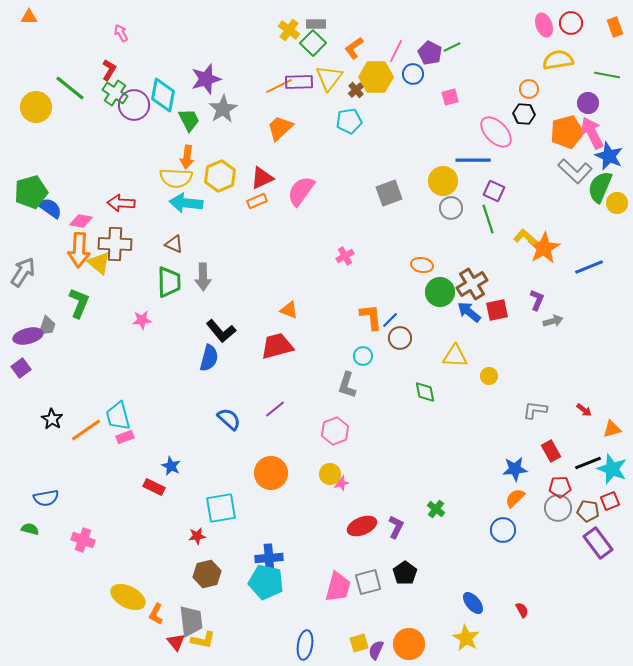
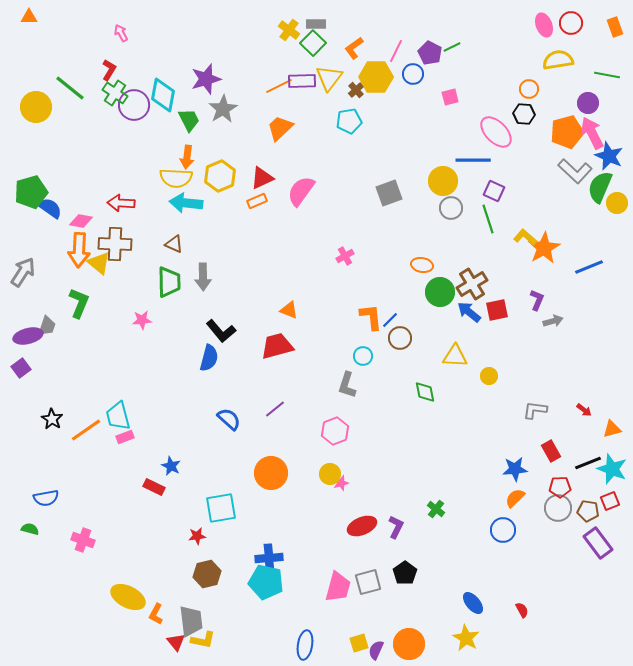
purple rectangle at (299, 82): moved 3 px right, 1 px up
